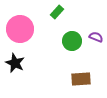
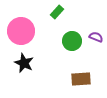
pink circle: moved 1 px right, 2 px down
black star: moved 9 px right
